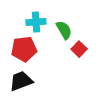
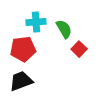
green semicircle: moved 1 px up
red pentagon: moved 1 px left
